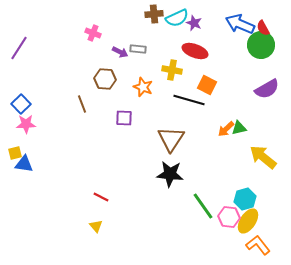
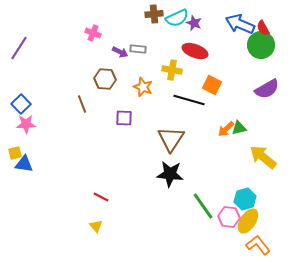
orange square: moved 5 px right
